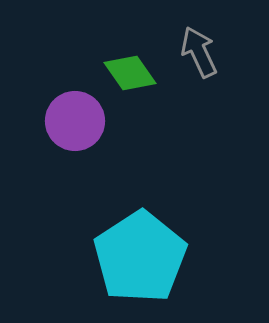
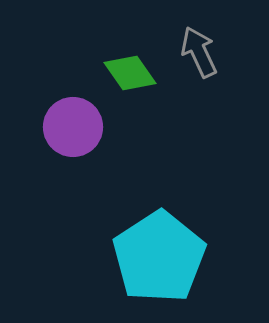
purple circle: moved 2 px left, 6 px down
cyan pentagon: moved 19 px right
